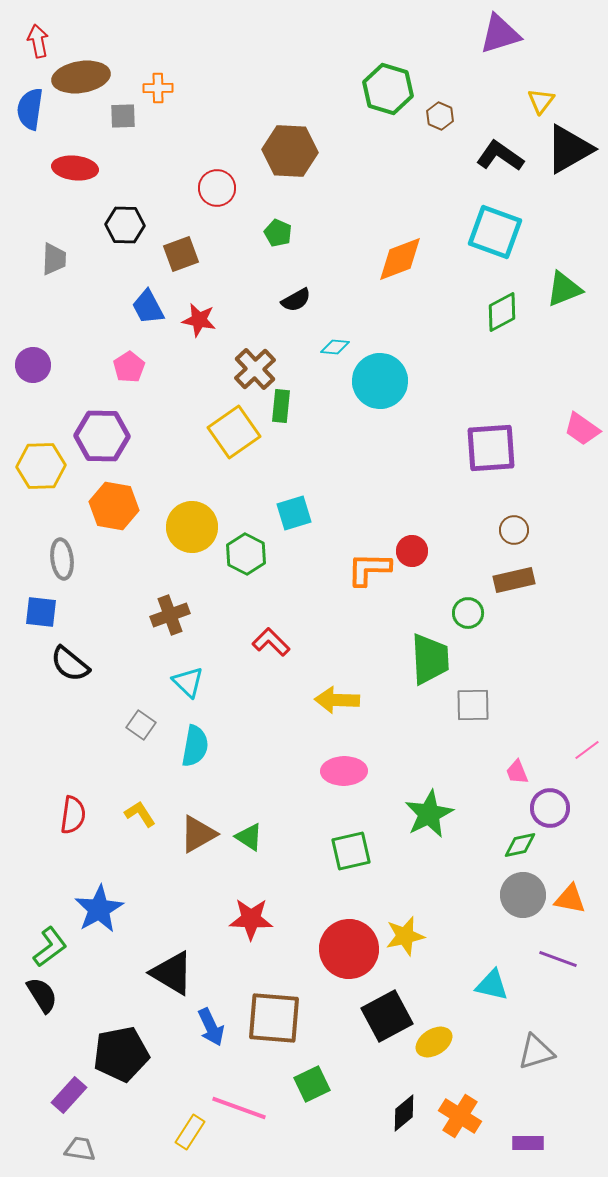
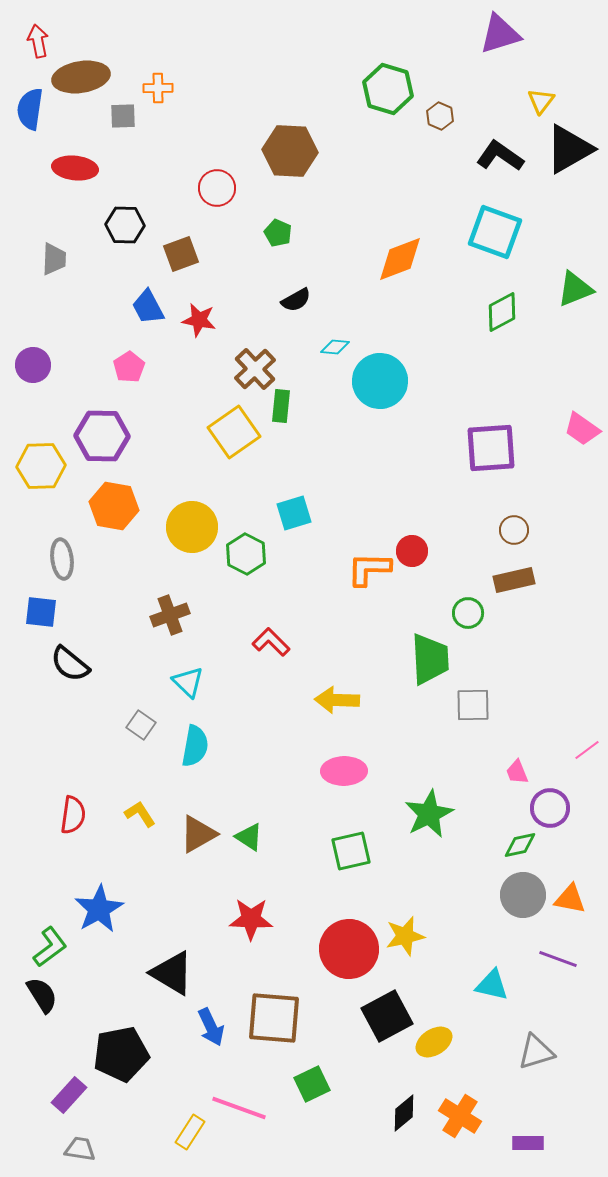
green triangle at (564, 289): moved 11 px right
